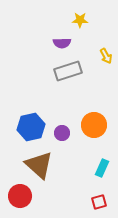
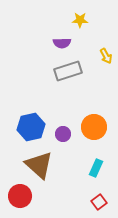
orange circle: moved 2 px down
purple circle: moved 1 px right, 1 px down
cyan rectangle: moved 6 px left
red square: rotated 21 degrees counterclockwise
